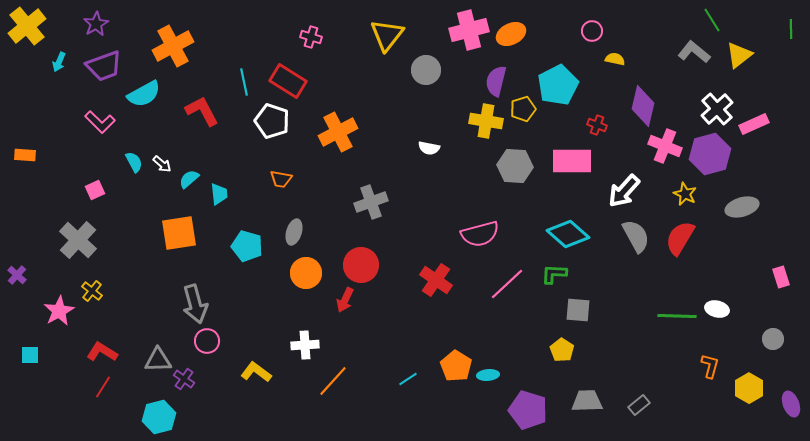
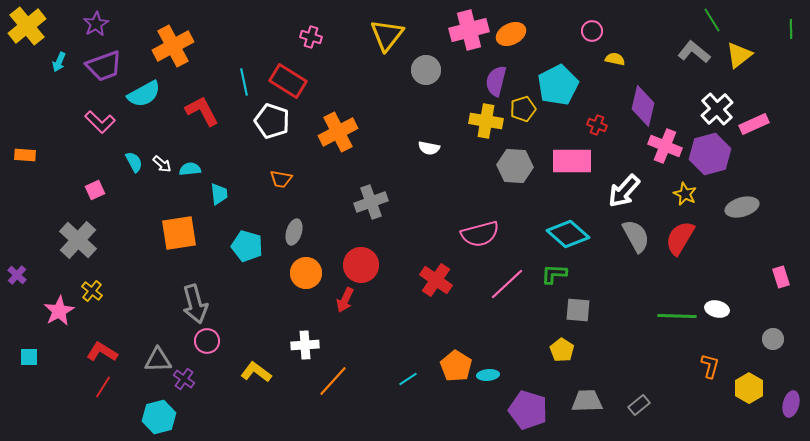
cyan semicircle at (189, 179): moved 1 px right, 10 px up; rotated 35 degrees clockwise
cyan square at (30, 355): moved 1 px left, 2 px down
purple ellipse at (791, 404): rotated 35 degrees clockwise
